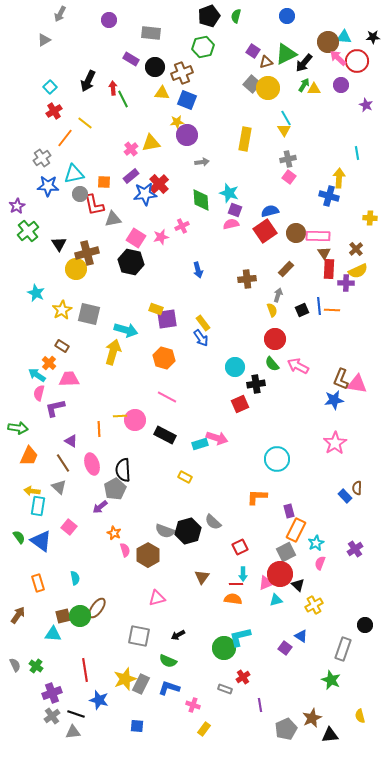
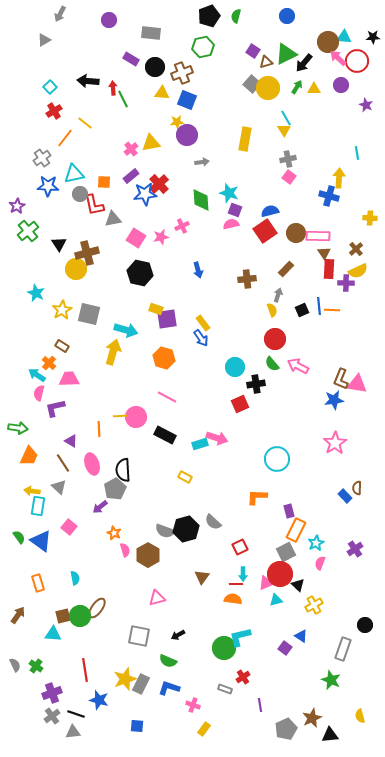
black arrow at (88, 81): rotated 70 degrees clockwise
green arrow at (304, 85): moved 7 px left, 2 px down
black hexagon at (131, 262): moved 9 px right, 11 px down
pink circle at (135, 420): moved 1 px right, 3 px up
black hexagon at (188, 531): moved 2 px left, 2 px up
